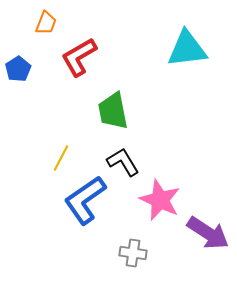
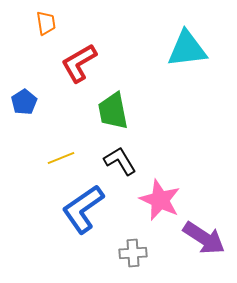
orange trapezoid: rotated 30 degrees counterclockwise
red L-shape: moved 6 px down
blue pentagon: moved 6 px right, 33 px down
yellow line: rotated 40 degrees clockwise
black L-shape: moved 3 px left, 1 px up
blue L-shape: moved 2 px left, 9 px down
purple arrow: moved 4 px left, 5 px down
gray cross: rotated 12 degrees counterclockwise
